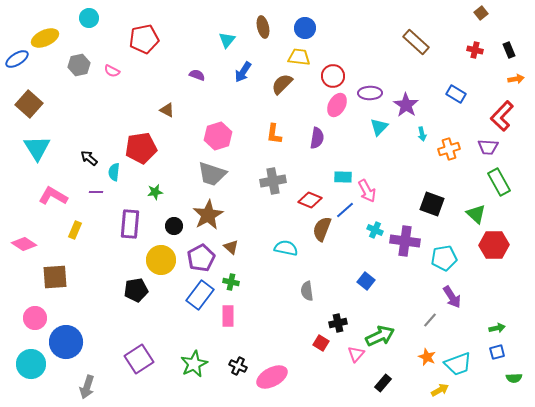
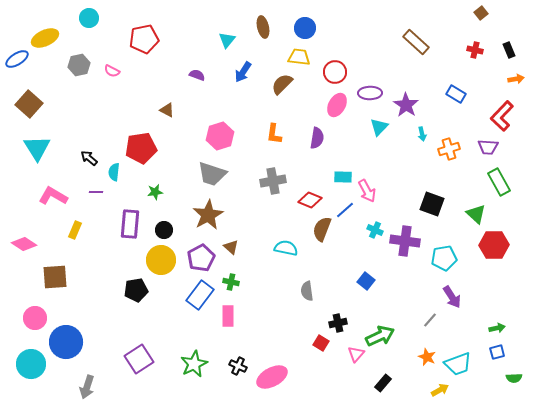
red circle at (333, 76): moved 2 px right, 4 px up
pink hexagon at (218, 136): moved 2 px right
black circle at (174, 226): moved 10 px left, 4 px down
